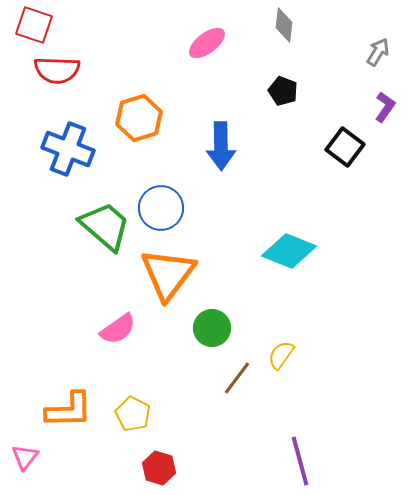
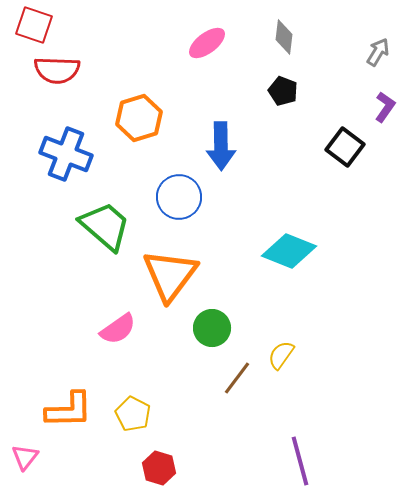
gray diamond: moved 12 px down
blue cross: moved 2 px left, 5 px down
blue circle: moved 18 px right, 11 px up
orange triangle: moved 2 px right, 1 px down
